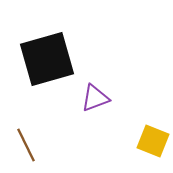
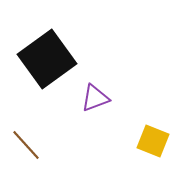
black square: rotated 20 degrees counterclockwise
brown line: rotated 16 degrees counterclockwise
